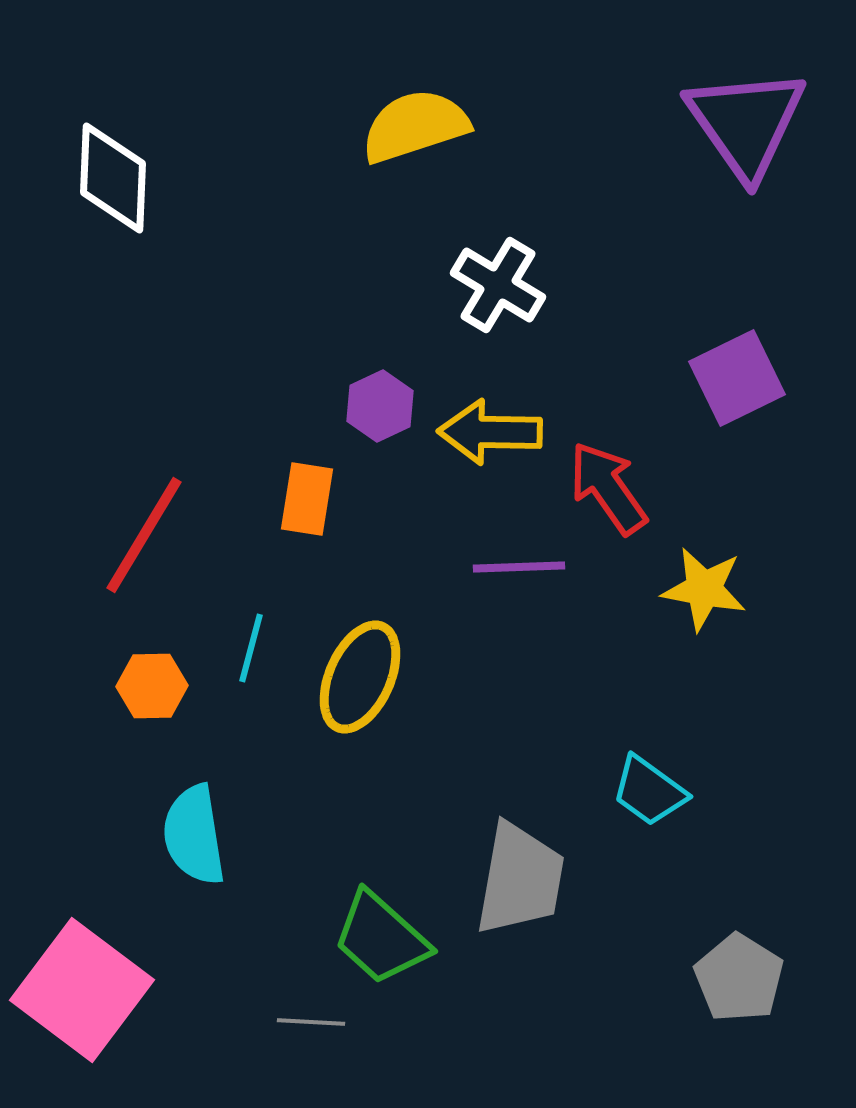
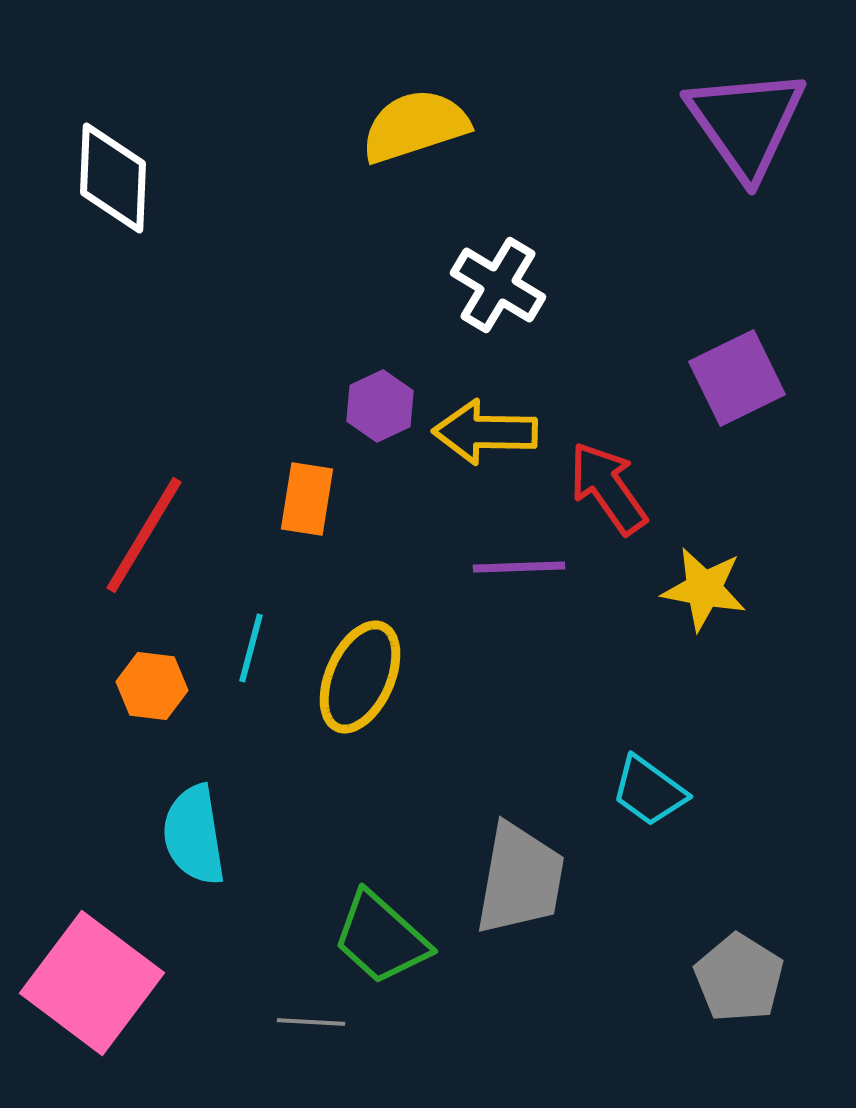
yellow arrow: moved 5 px left
orange hexagon: rotated 8 degrees clockwise
pink square: moved 10 px right, 7 px up
